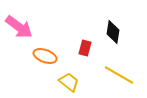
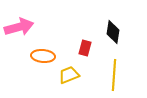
pink arrow: rotated 52 degrees counterclockwise
orange ellipse: moved 2 px left; rotated 15 degrees counterclockwise
yellow line: moved 5 px left; rotated 64 degrees clockwise
yellow trapezoid: moved 7 px up; rotated 60 degrees counterclockwise
